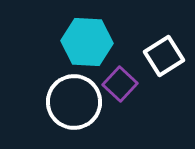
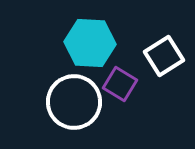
cyan hexagon: moved 3 px right, 1 px down
purple square: rotated 12 degrees counterclockwise
